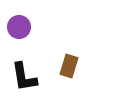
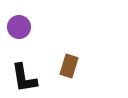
black L-shape: moved 1 px down
